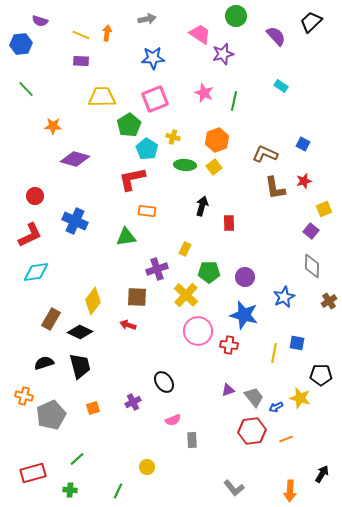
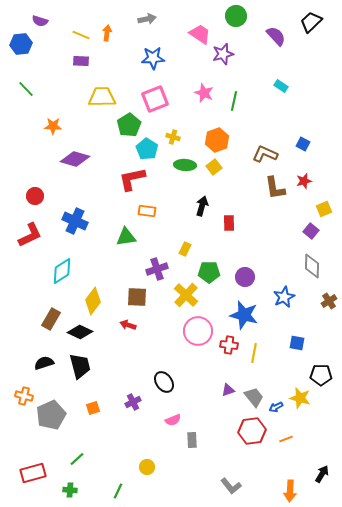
cyan diamond at (36, 272): moved 26 px right, 1 px up; rotated 24 degrees counterclockwise
yellow line at (274, 353): moved 20 px left
gray L-shape at (234, 488): moved 3 px left, 2 px up
